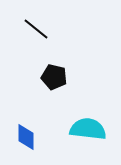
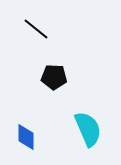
black pentagon: rotated 10 degrees counterclockwise
cyan semicircle: rotated 60 degrees clockwise
